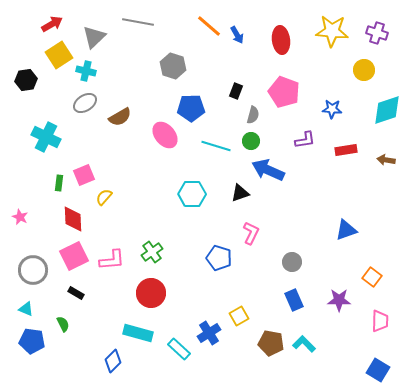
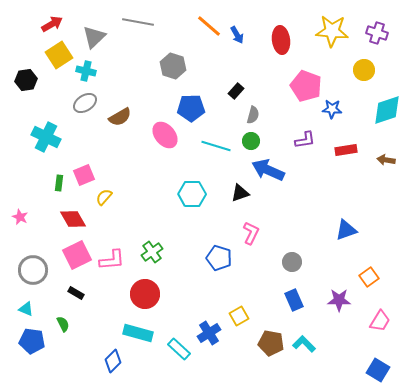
black rectangle at (236, 91): rotated 21 degrees clockwise
pink pentagon at (284, 92): moved 22 px right, 6 px up
red diamond at (73, 219): rotated 28 degrees counterclockwise
pink square at (74, 256): moved 3 px right, 1 px up
orange square at (372, 277): moved 3 px left; rotated 18 degrees clockwise
red circle at (151, 293): moved 6 px left, 1 px down
pink trapezoid at (380, 321): rotated 30 degrees clockwise
